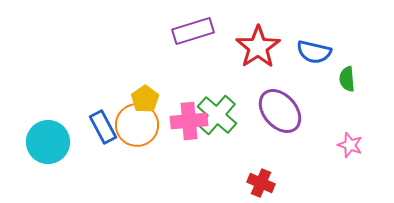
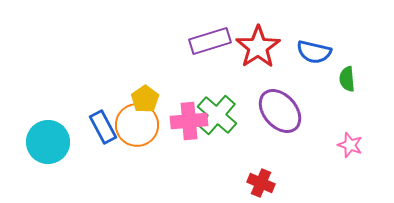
purple rectangle: moved 17 px right, 10 px down
